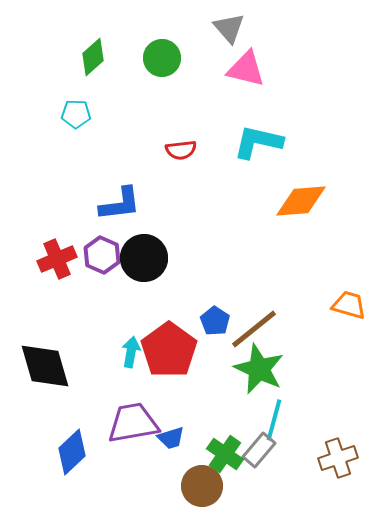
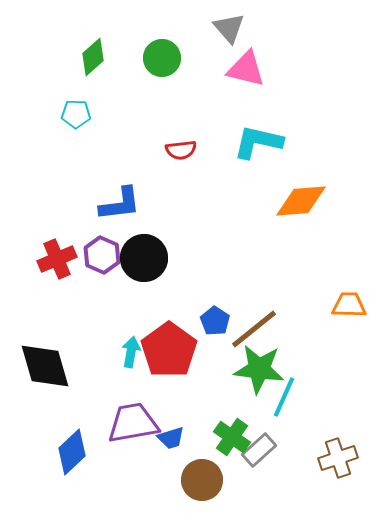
orange trapezoid: rotated 15 degrees counterclockwise
green star: rotated 18 degrees counterclockwise
cyan line: moved 10 px right, 23 px up; rotated 9 degrees clockwise
gray rectangle: rotated 8 degrees clockwise
green cross: moved 7 px right, 17 px up
brown circle: moved 6 px up
